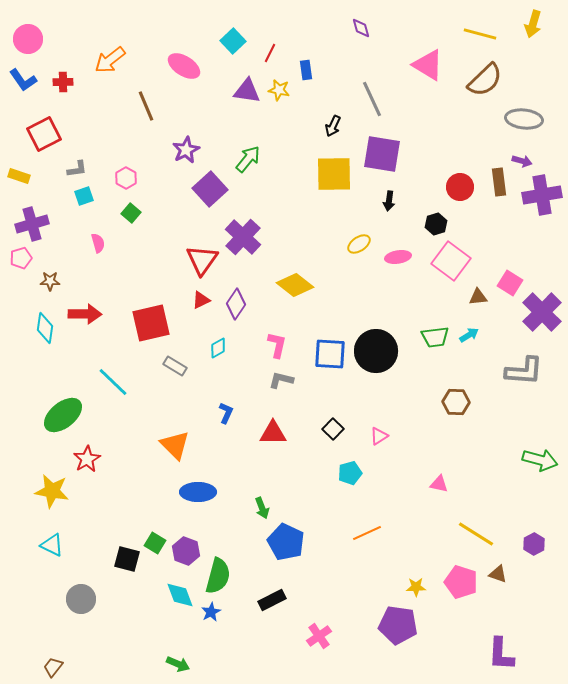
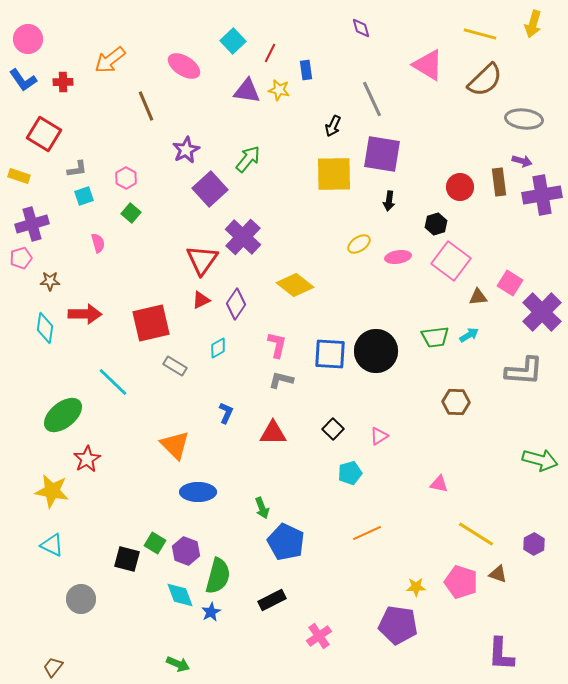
red square at (44, 134): rotated 32 degrees counterclockwise
